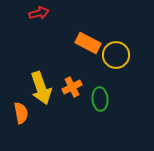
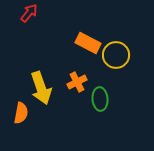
red arrow: moved 10 px left; rotated 36 degrees counterclockwise
orange cross: moved 5 px right, 5 px up
orange semicircle: rotated 20 degrees clockwise
